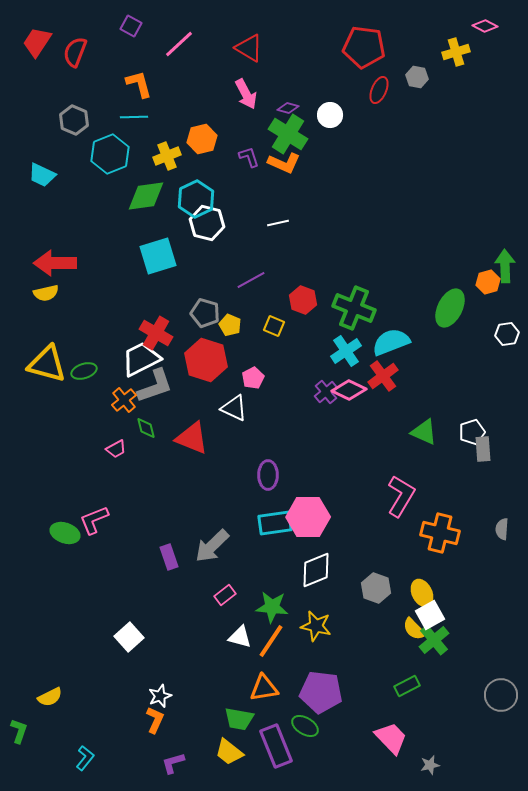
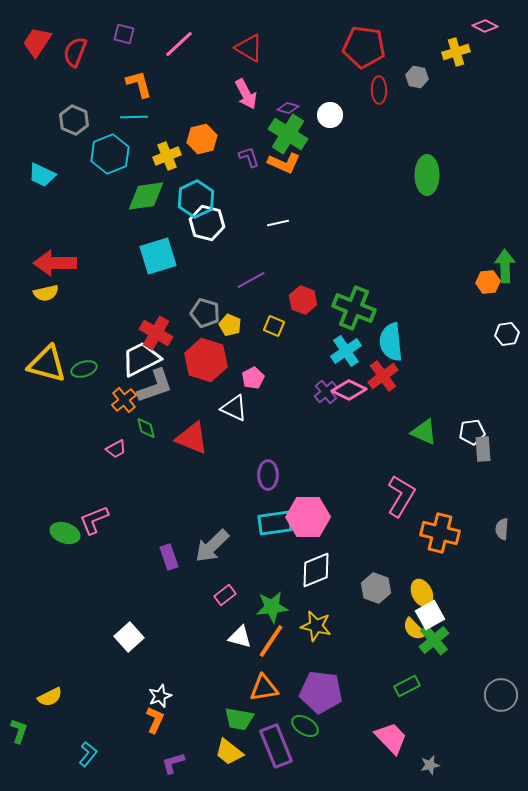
purple square at (131, 26): moved 7 px left, 8 px down; rotated 15 degrees counterclockwise
red ellipse at (379, 90): rotated 24 degrees counterclockwise
orange hexagon at (488, 282): rotated 10 degrees clockwise
green ellipse at (450, 308): moved 23 px left, 133 px up; rotated 27 degrees counterclockwise
cyan semicircle at (391, 342): rotated 75 degrees counterclockwise
green ellipse at (84, 371): moved 2 px up
white pentagon at (472, 432): rotated 10 degrees clockwise
green star at (272, 607): rotated 12 degrees counterclockwise
cyan L-shape at (85, 758): moved 3 px right, 4 px up
